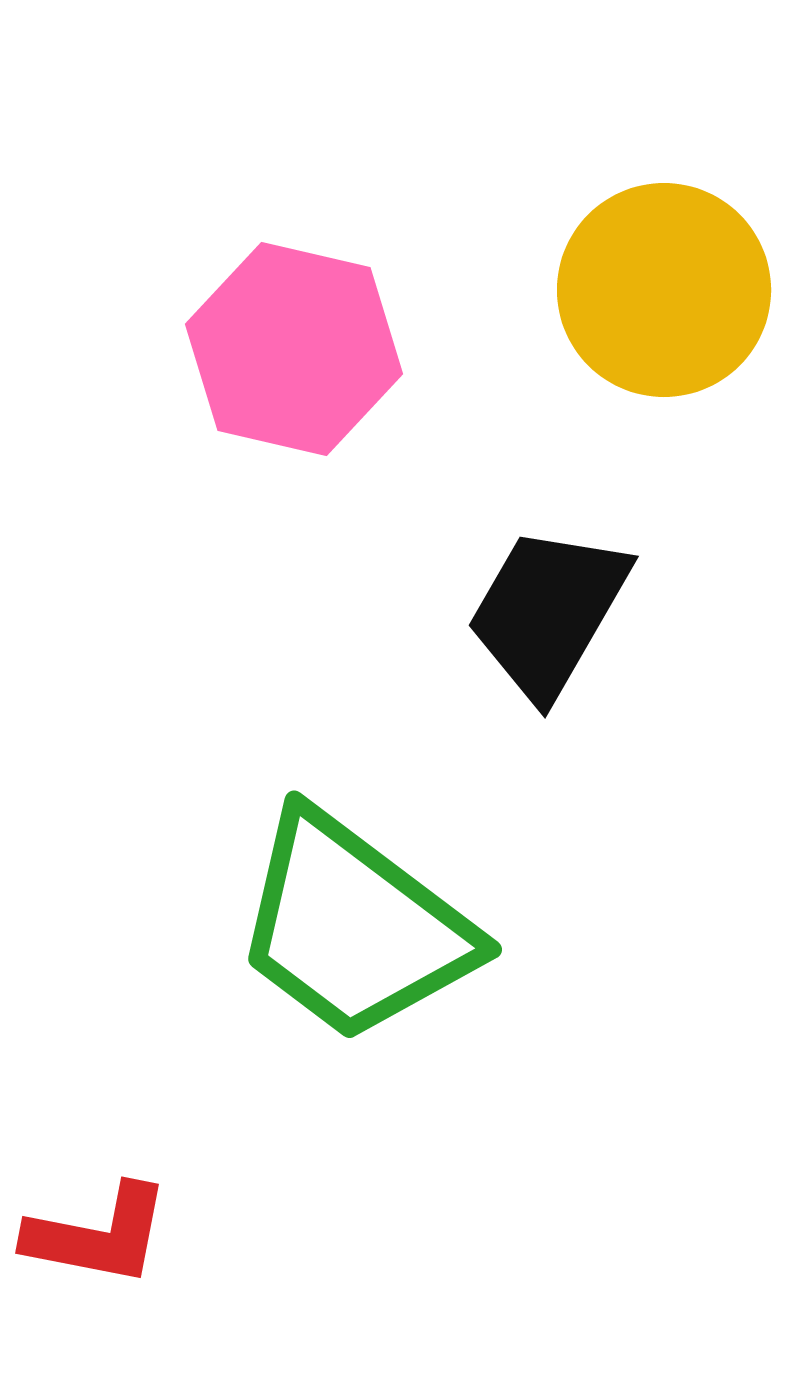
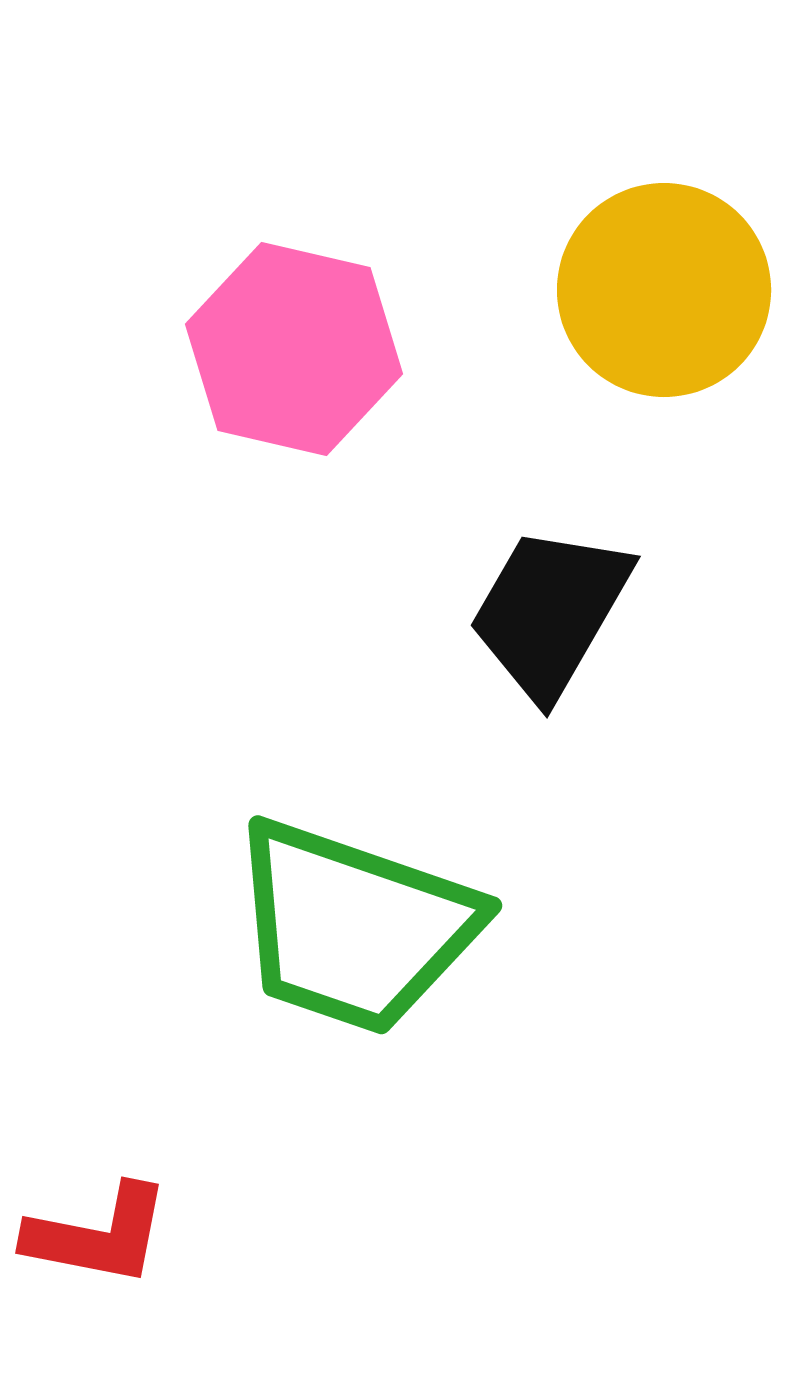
black trapezoid: moved 2 px right
green trapezoid: rotated 18 degrees counterclockwise
